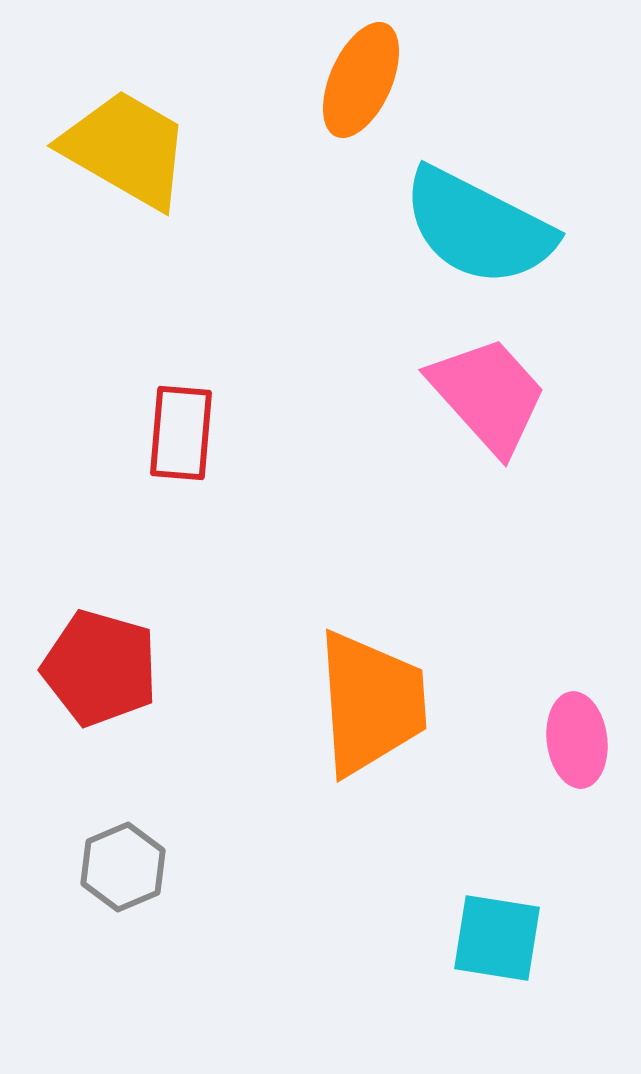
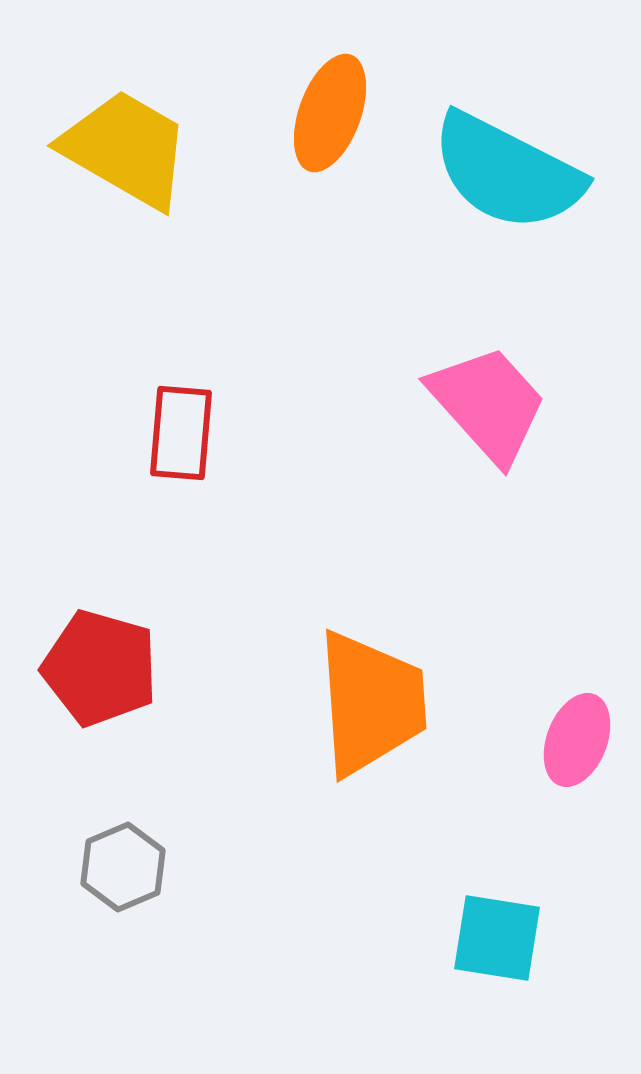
orange ellipse: moved 31 px left, 33 px down; rotated 4 degrees counterclockwise
cyan semicircle: moved 29 px right, 55 px up
pink trapezoid: moved 9 px down
pink ellipse: rotated 28 degrees clockwise
